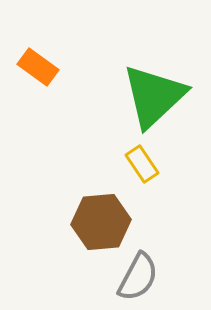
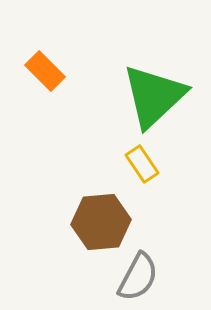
orange rectangle: moved 7 px right, 4 px down; rotated 9 degrees clockwise
